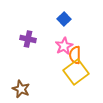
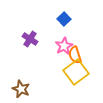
purple cross: moved 2 px right; rotated 21 degrees clockwise
orange semicircle: rotated 18 degrees counterclockwise
